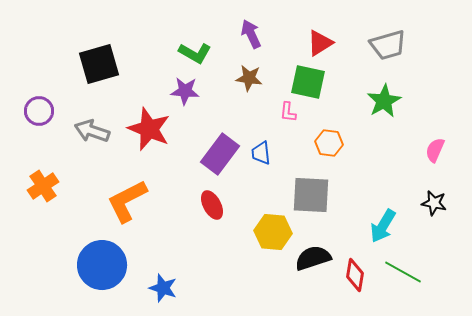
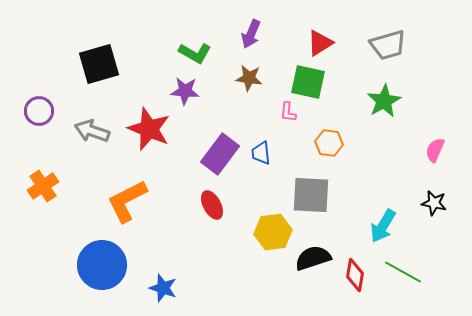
purple arrow: rotated 132 degrees counterclockwise
yellow hexagon: rotated 12 degrees counterclockwise
